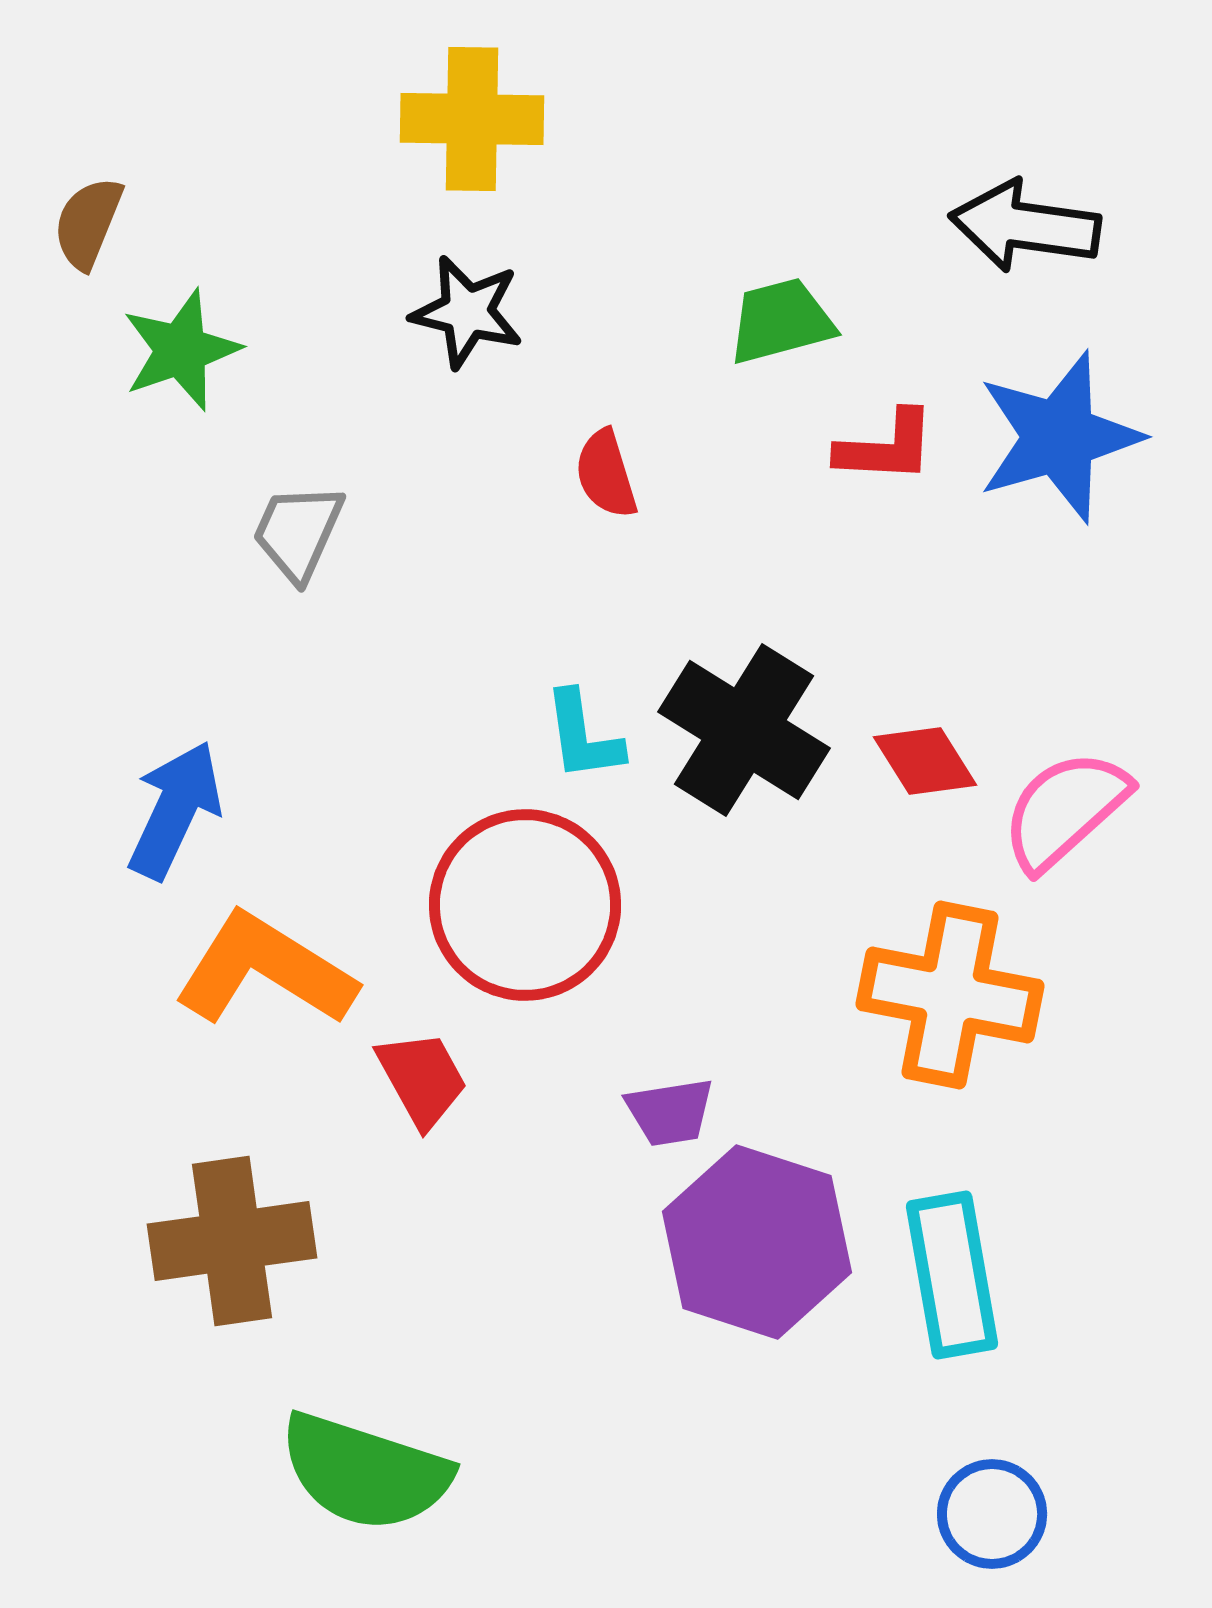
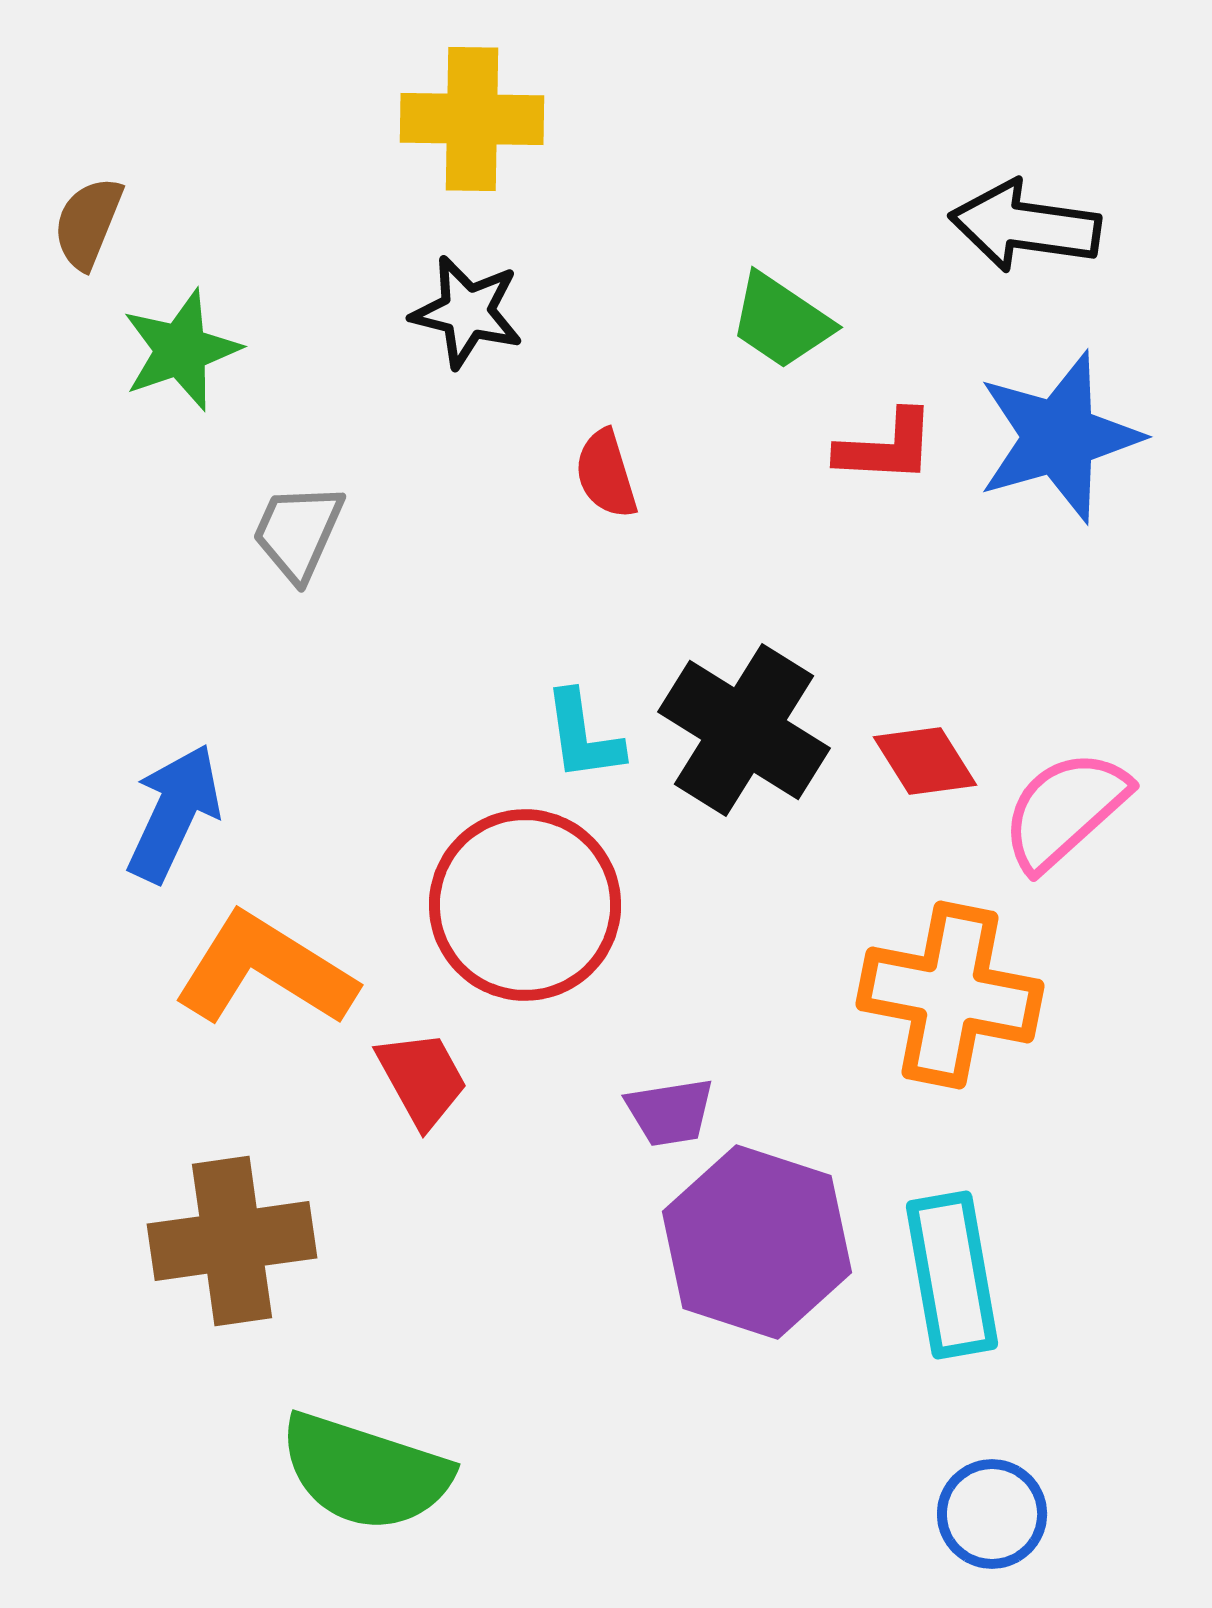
green trapezoid: rotated 131 degrees counterclockwise
blue arrow: moved 1 px left, 3 px down
